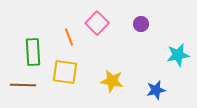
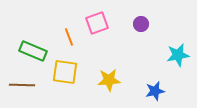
pink square: rotated 25 degrees clockwise
green rectangle: moved 1 px up; rotated 64 degrees counterclockwise
yellow star: moved 3 px left, 1 px up; rotated 15 degrees counterclockwise
brown line: moved 1 px left
blue star: moved 1 px left, 1 px down
